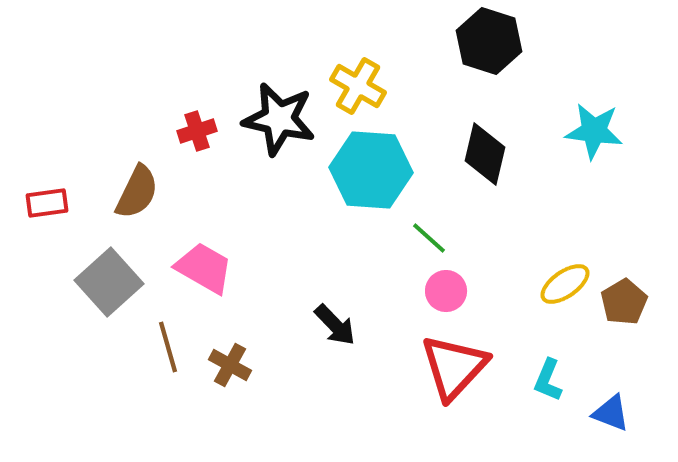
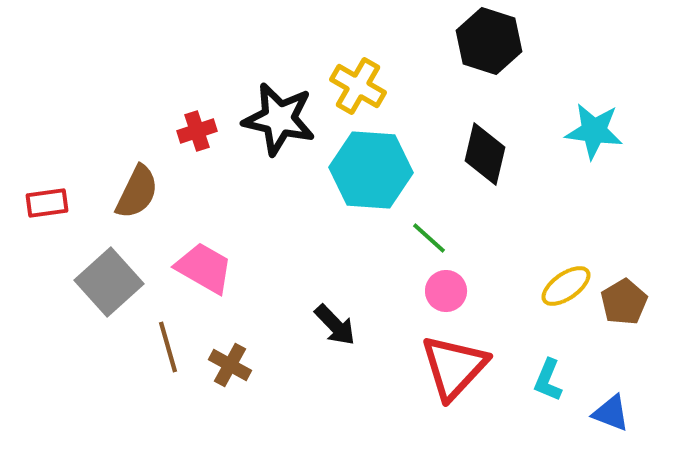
yellow ellipse: moved 1 px right, 2 px down
